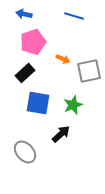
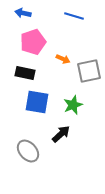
blue arrow: moved 1 px left, 1 px up
black rectangle: rotated 54 degrees clockwise
blue square: moved 1 px left, 1 px up
gray ellipse: moved 3 px right, 1 px up
